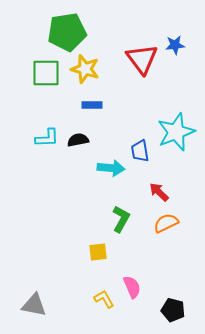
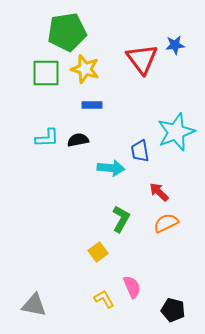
yellow square: rotated 30 degrees counterclockwise
